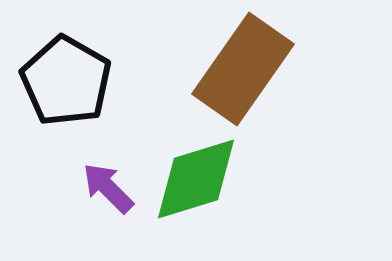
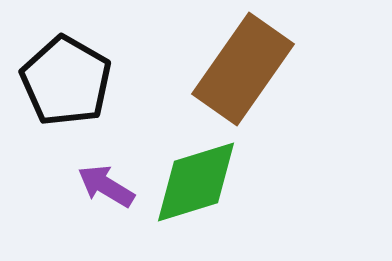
green diamond: moved 3 px down
purple arrow: moved 2 px left, 2 px up; rotated 14 degrees counterclockwise
